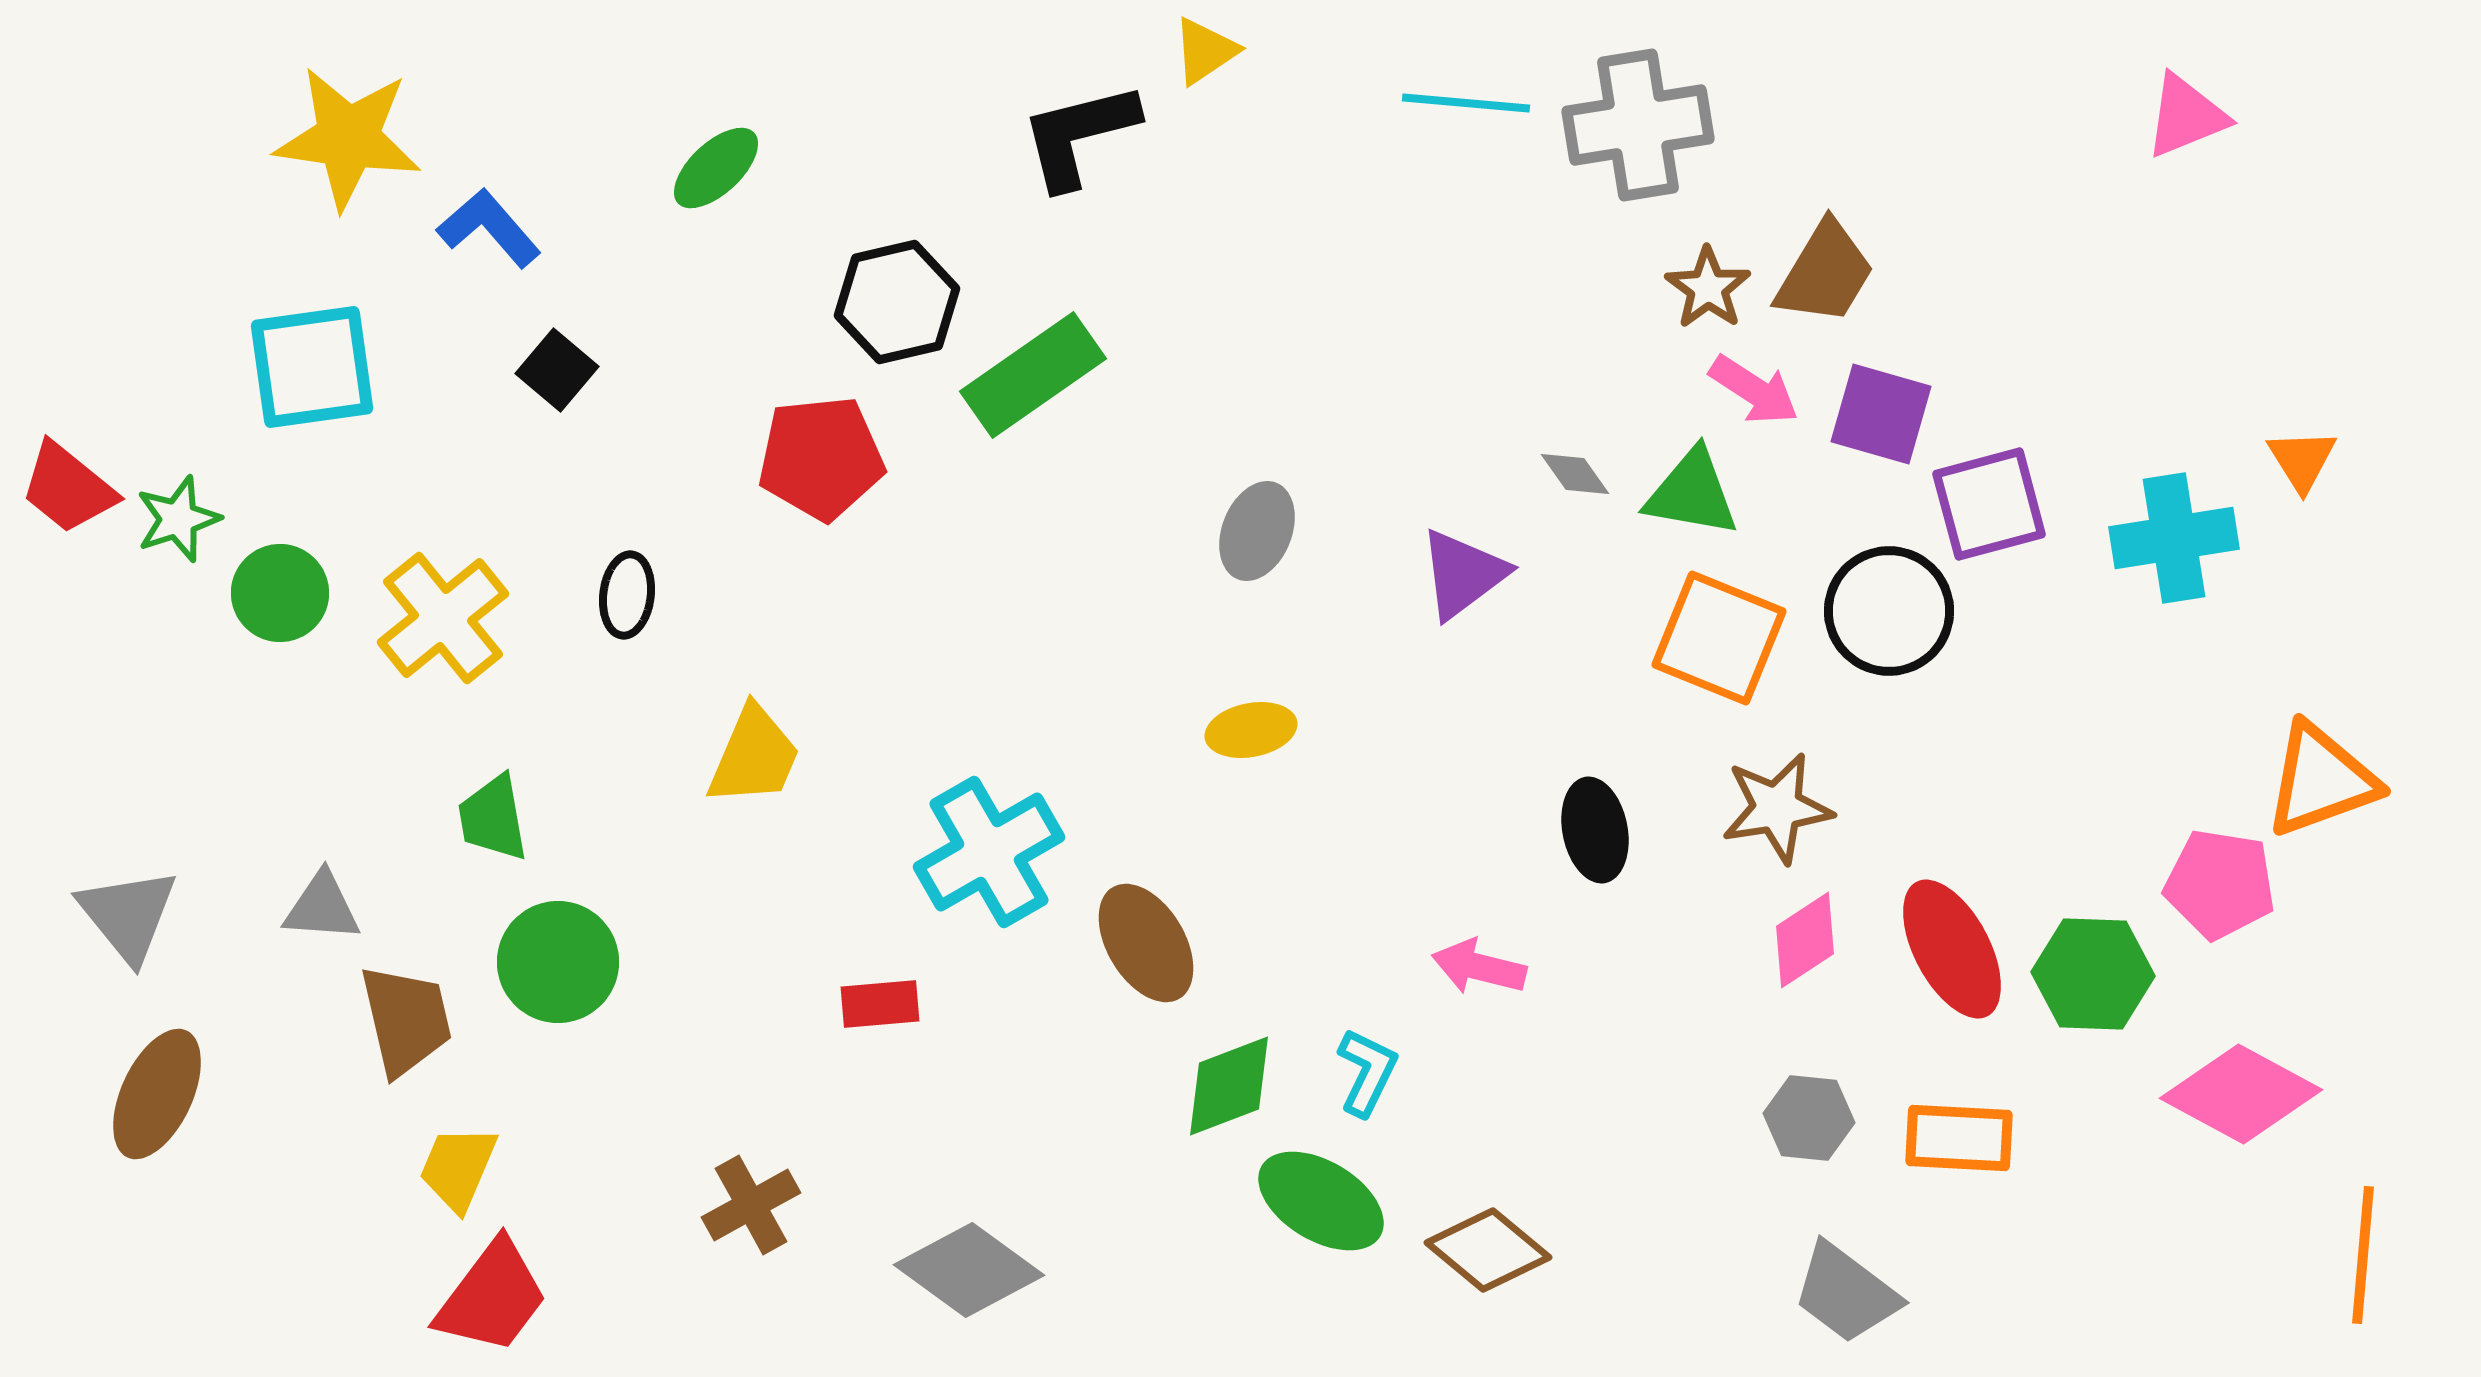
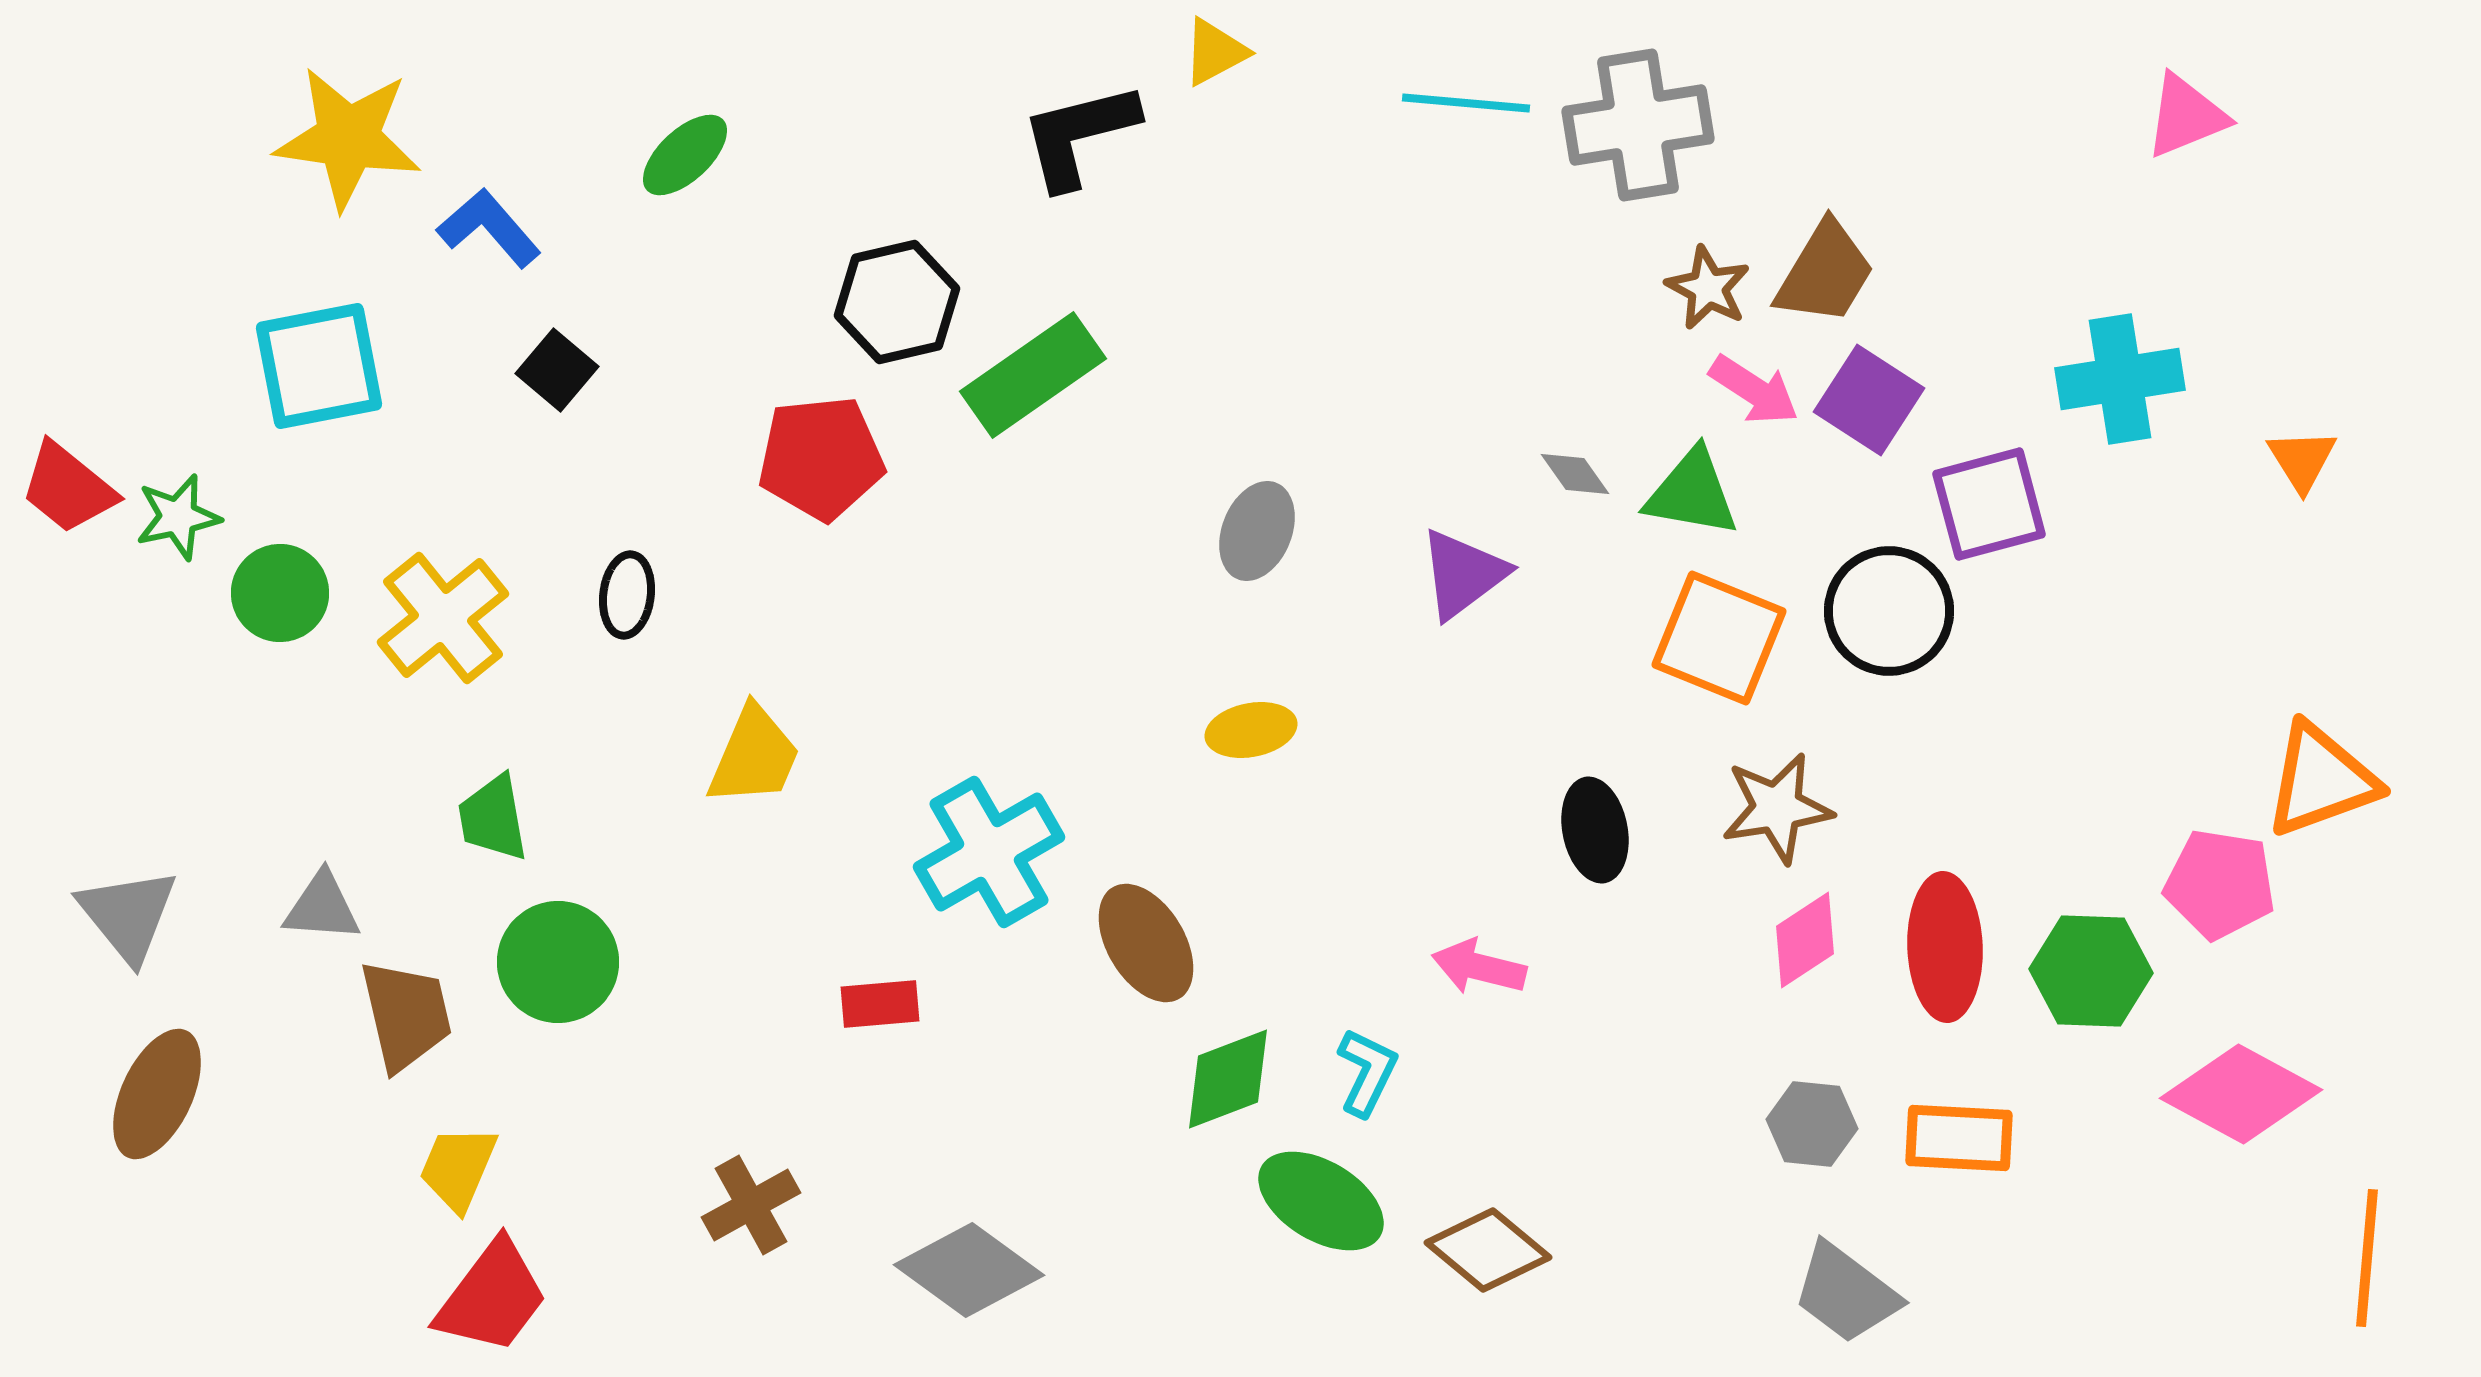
yellow triangle at (1205, 51): moved 10 px right, 1 px down; rotated 6 degrees clockwise
green ellipse at (716, 168): moved 31 px left, 13 px up
brown star at (1708, 288): rotated 8 degrees counterclockwise
cyan square at (312, 367): moved 7 px right, 1 px up; rotated 3 degrees counterclockwise
purple square at (1881, 414): moved 12 px left, 14 px up; rotated 17 degrees clockwise
green star at (178, 519): moved 2 px up; rotated 6 degrees clockwise
cyan cross at (2174, 538): moved 54 px left, 159 px up
red ellipse at (1952, 949): moved 7 px left, 2 px up; rotated 26 degrees clockwise
green hexagon at (2093, 974): moved 2 px left, 3 px up
brown trapezoid at (406, 1020): moved 5 px up
green diamond at (1229, 1086): moved 1 px left, 7 px up
gray hexagon at (1809, 1118): moved 3 px right, 6 px down
orange line at (2363, 1255): moved 4 px right, 3 px down
